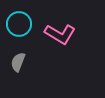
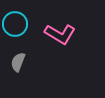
cyan circle: moved 4 px left
